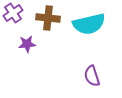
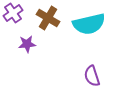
brown cross: rotated 25 degrees clockwise
